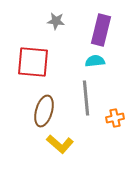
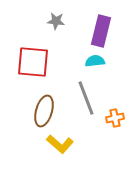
purple rectangle: moved 1 px down
gray line: rotated 16 degrees counterclockwise
